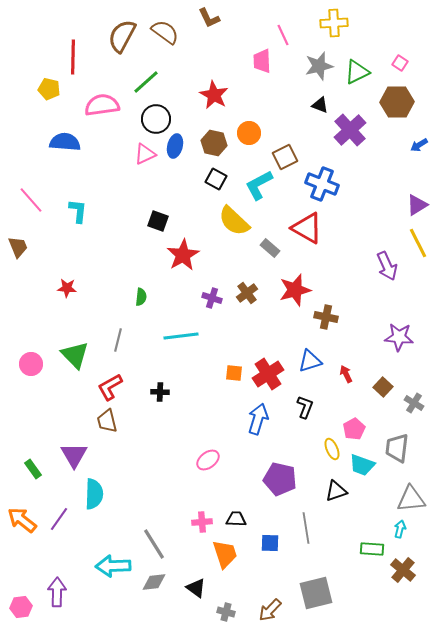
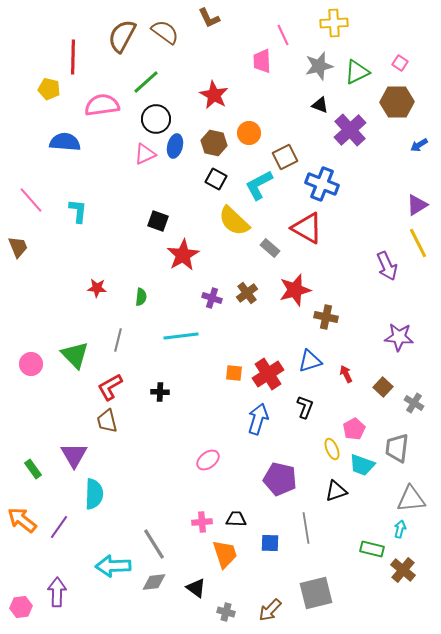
red star at (67, 288): moved 30 px right
purple line at (59, 519): moved 8 px down
green rectangle at (372, 549): rotated 10 degrees clockwise
